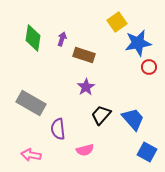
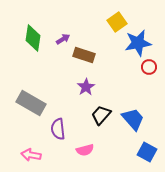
purple arrow: moved 1 px right; rotated 40 degrees clockwise
